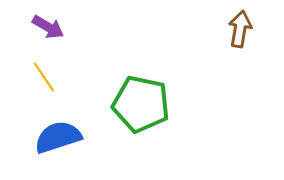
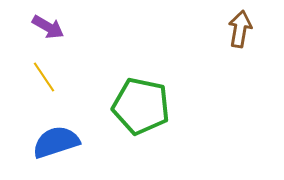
green pentagon: moved 2 px down
blue semicircle: moved 2 px left, 5 px down
